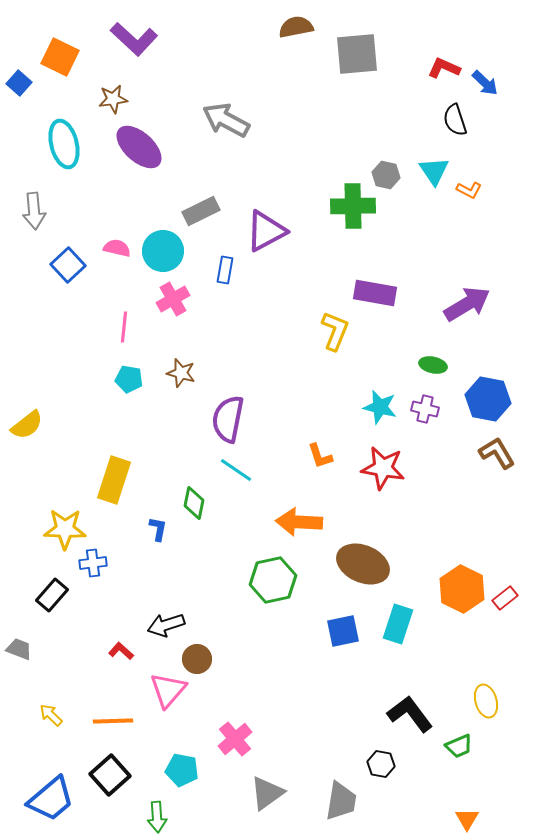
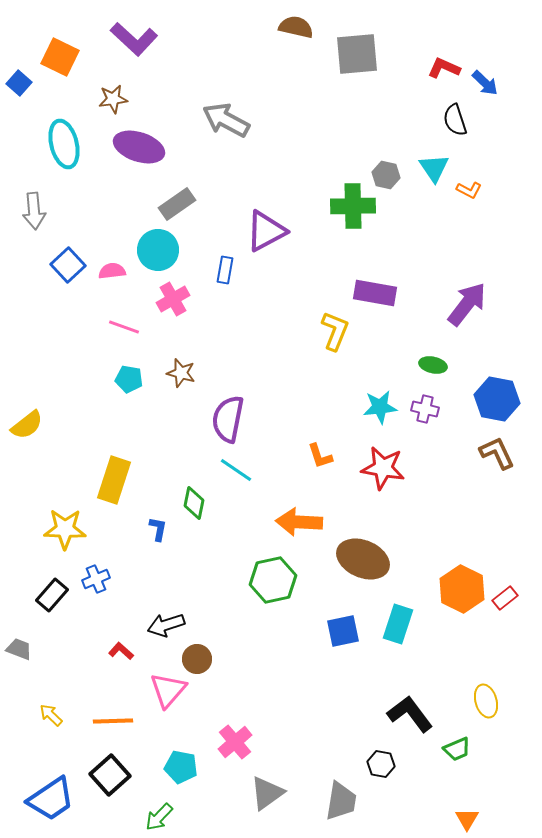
brown semicircle at (296, 27): rotated 24 degrees clockwise
purple ellipse at (139, 147): rotated 24 degrees counterclockwise
cyan triangle at (434, 171): moved 3 px up
gray rectangle at (201, 211): moved 24 px left, 7 px up; rotated 9 degrees counterclockwise
pink semicircle at (117, 248): moved 5 px left, 23 px down; rotated 20 degrees counterclockwise
cyan circle at (163, 251): moved 5 px left, 1 px up
purple arrow at (467, 304): rotated 21 degrees counterclockwise
pink line at (124, 327): rotated 76 degrees counterclockwise
blue hexagon at (488, 399): moved 9 px right
cyan star at (380, 407): rotated 20 degrees counterclockwise
brown L-shape at (497, 453): rotated 6 degrees clockwise
blue cross at (93, 563): moved 3 px right, 16 px down; rotated 16 degrees counterclockwise
brown ellipse at (363, 564): moved 5 px up
pink cross at (235, 739): moved 3 px down
green trapezoid at (459, 746): moved 2 px left, 3 px down
cyan pentagon at (182, 770): moved 1 px left, 3 px up
blue trapezoid at (51, 799): rotated 6 degrees clockwise
green arrow at (157, 817): moved 2 px right; rotated 48 degrees clockwise
